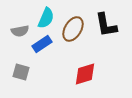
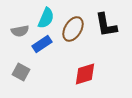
gray square: rotated 12 degrees clockwise
